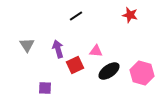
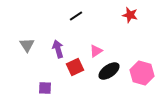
pink triangle: rotated 40 degrees counterclockwise
red square: moved 2 px down
